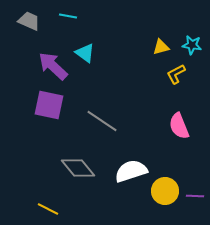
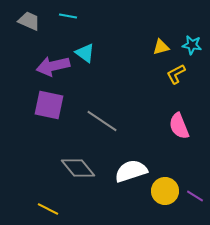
purple arrow: rotated 56 degrees counterclockwise
purple line: rotated 30 degrees clockwise
